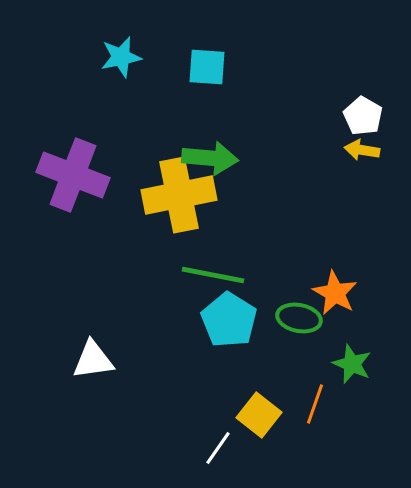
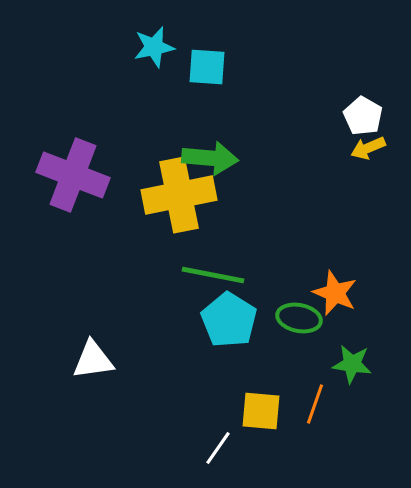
cyan star: moved 33 px right, 10 px up
yellow arrow: moved 6 px right, 2 px up; rotated 32 degrees counterclockwise
orange star: rotated 6 degrees counterclockwise
green star: rotated 15 degrees counterclockwise
yellow square: moved 2 px right, 4 px up; rotated 33 degrees counterclockwise
